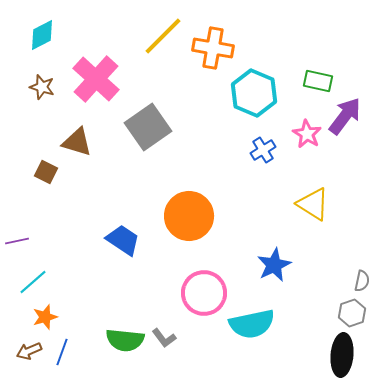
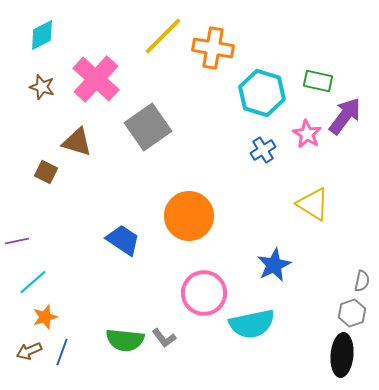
cyan hexagon: moved 8 px right; rotated 6 degrees counterclockwise
